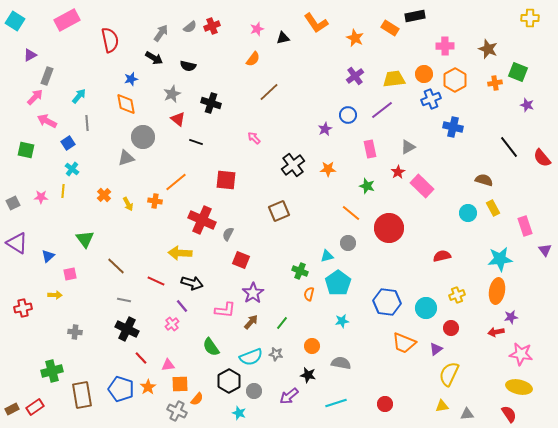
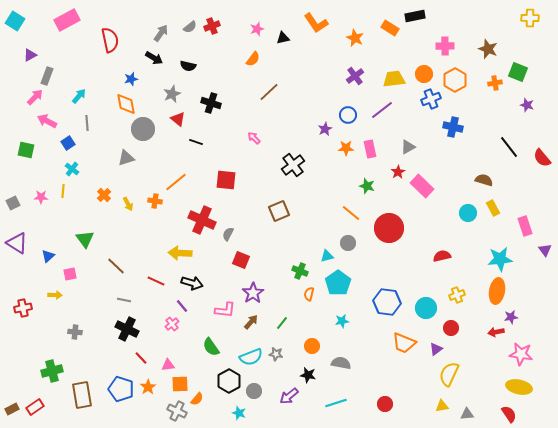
gray circle at (143, 137): moved 8 px up
orange star at (328, 169): moved 18 px right, 21 px up
